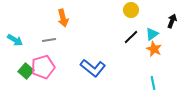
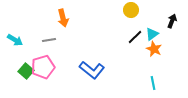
black line: moved 4 px right
blue L-shape: moved 1 px left, 2 px down
